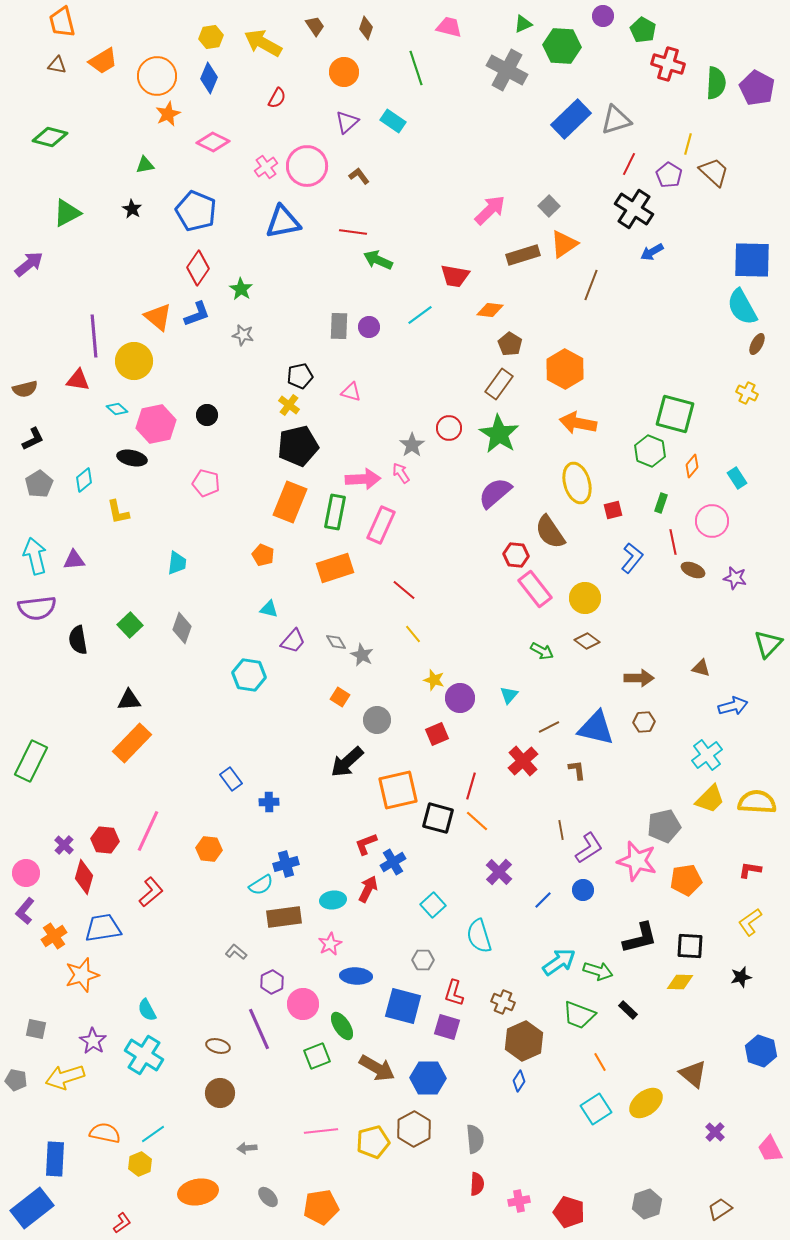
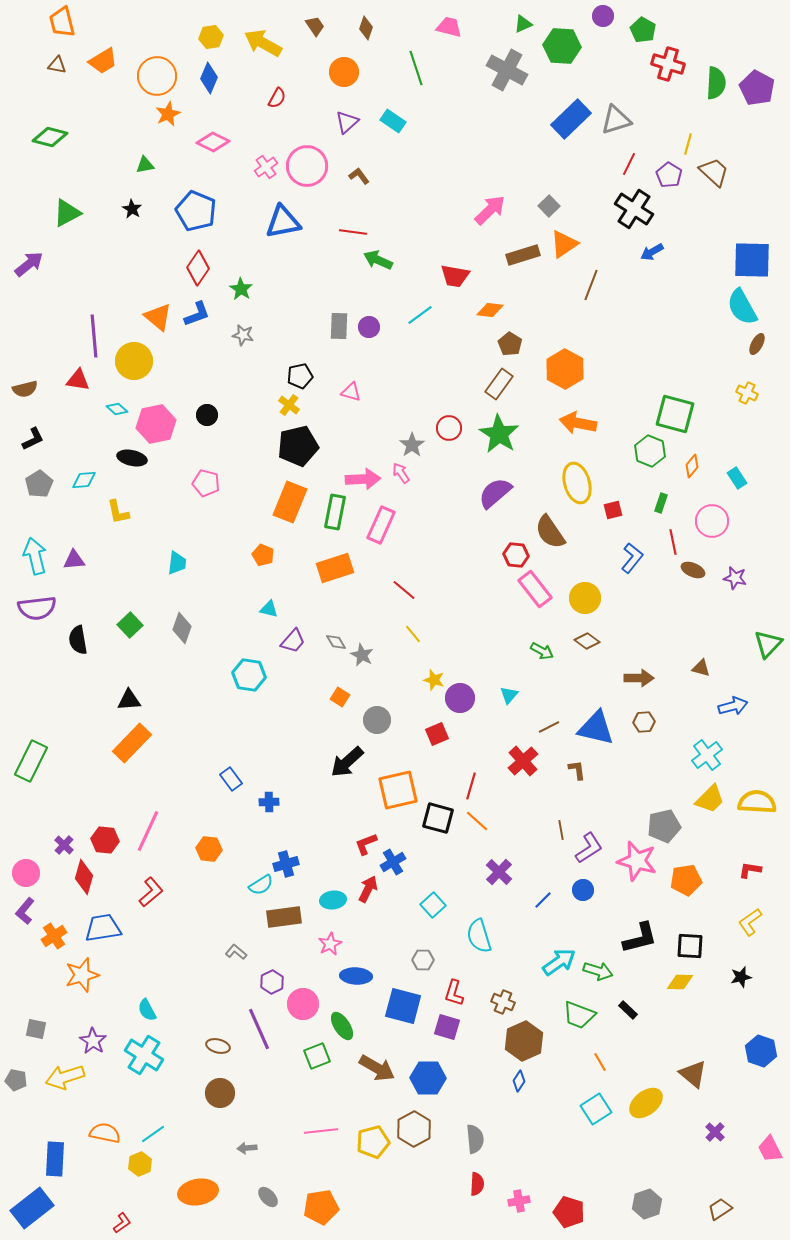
cyan diamond at (84, 480): rotated 35 degrees clockwise
